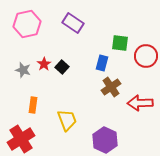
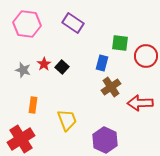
pink hexagon: rotated 20 degrees clockwise
